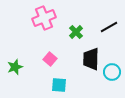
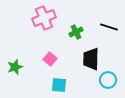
black line: rotated 48 degrees clockwise
green cross: rotated 16 degrees clockwise
cyan circle: moved 4 px left, 8 px down
